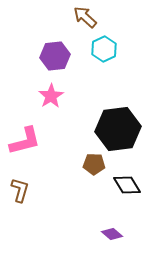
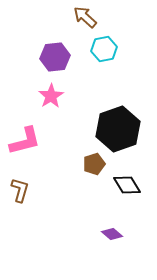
cyan hexagon: rotated 15 degrees clockwise
purple hexagon: moved 1 px down
black hexagon: rotated 12 degrees counterclockwise
brown pentagon: rotated 20 degrees counterclockwise
